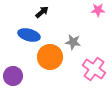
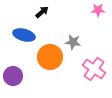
blue ellipse: moved 5 px left
